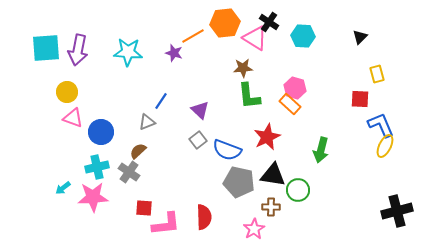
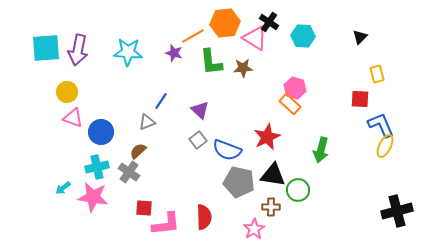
green L-shape at (249, 96): moved 38 px left, 34 px up
pink star at (93, 197): rotated 12 degrees clockwise
